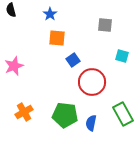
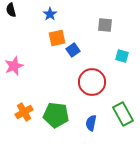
orange square: rotated 18 degrees counterclockwise
blue square: moved 10 px up
green pentagon: moved 9 px left
